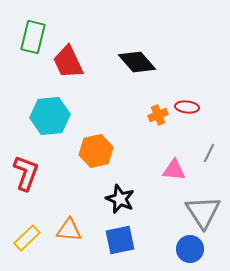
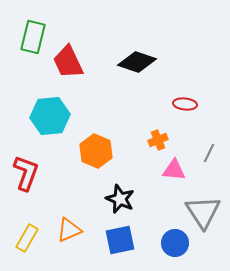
black diamond: rotated 30 degrees counterclockwise
red ellipse: moved 2 px left, 3 px up
orange cross: moved 25 px down
orange hexagon: rotated 24 degrees counterclockwise
orange triangle: rotated 28 degrees counterclockwise
yellow rectangle: rotated 16 degrees counterclockwise
blue circle: moved 15 px left, 6 px up
